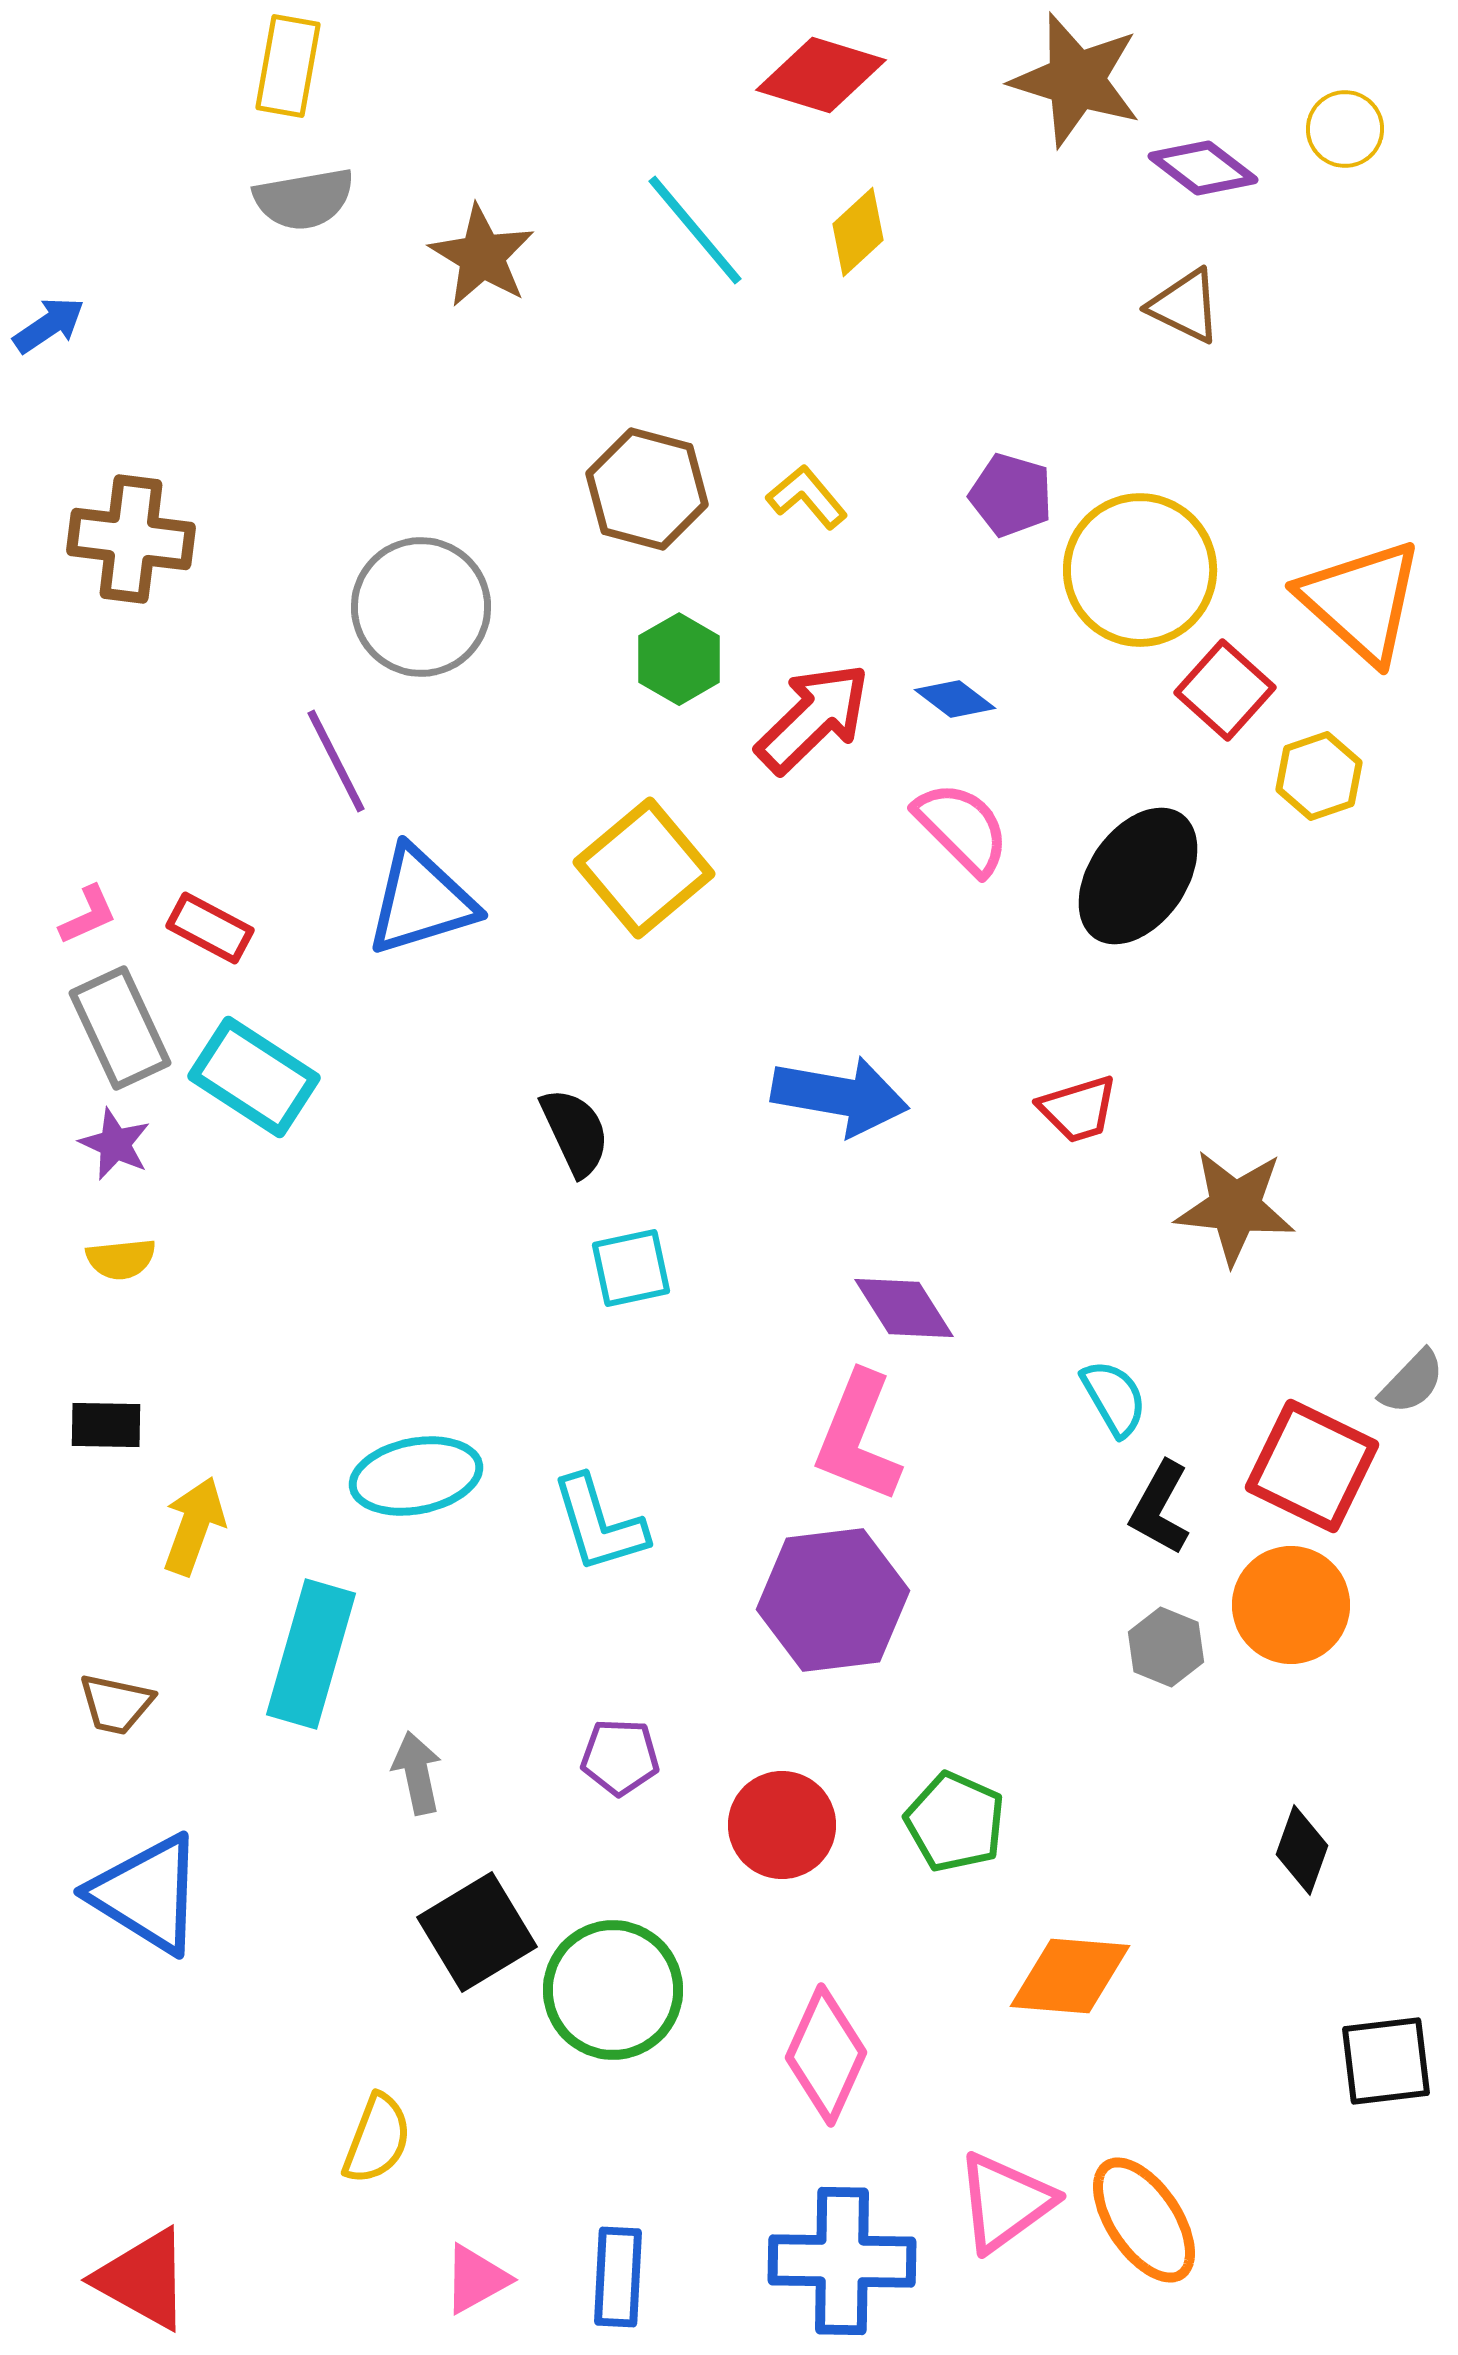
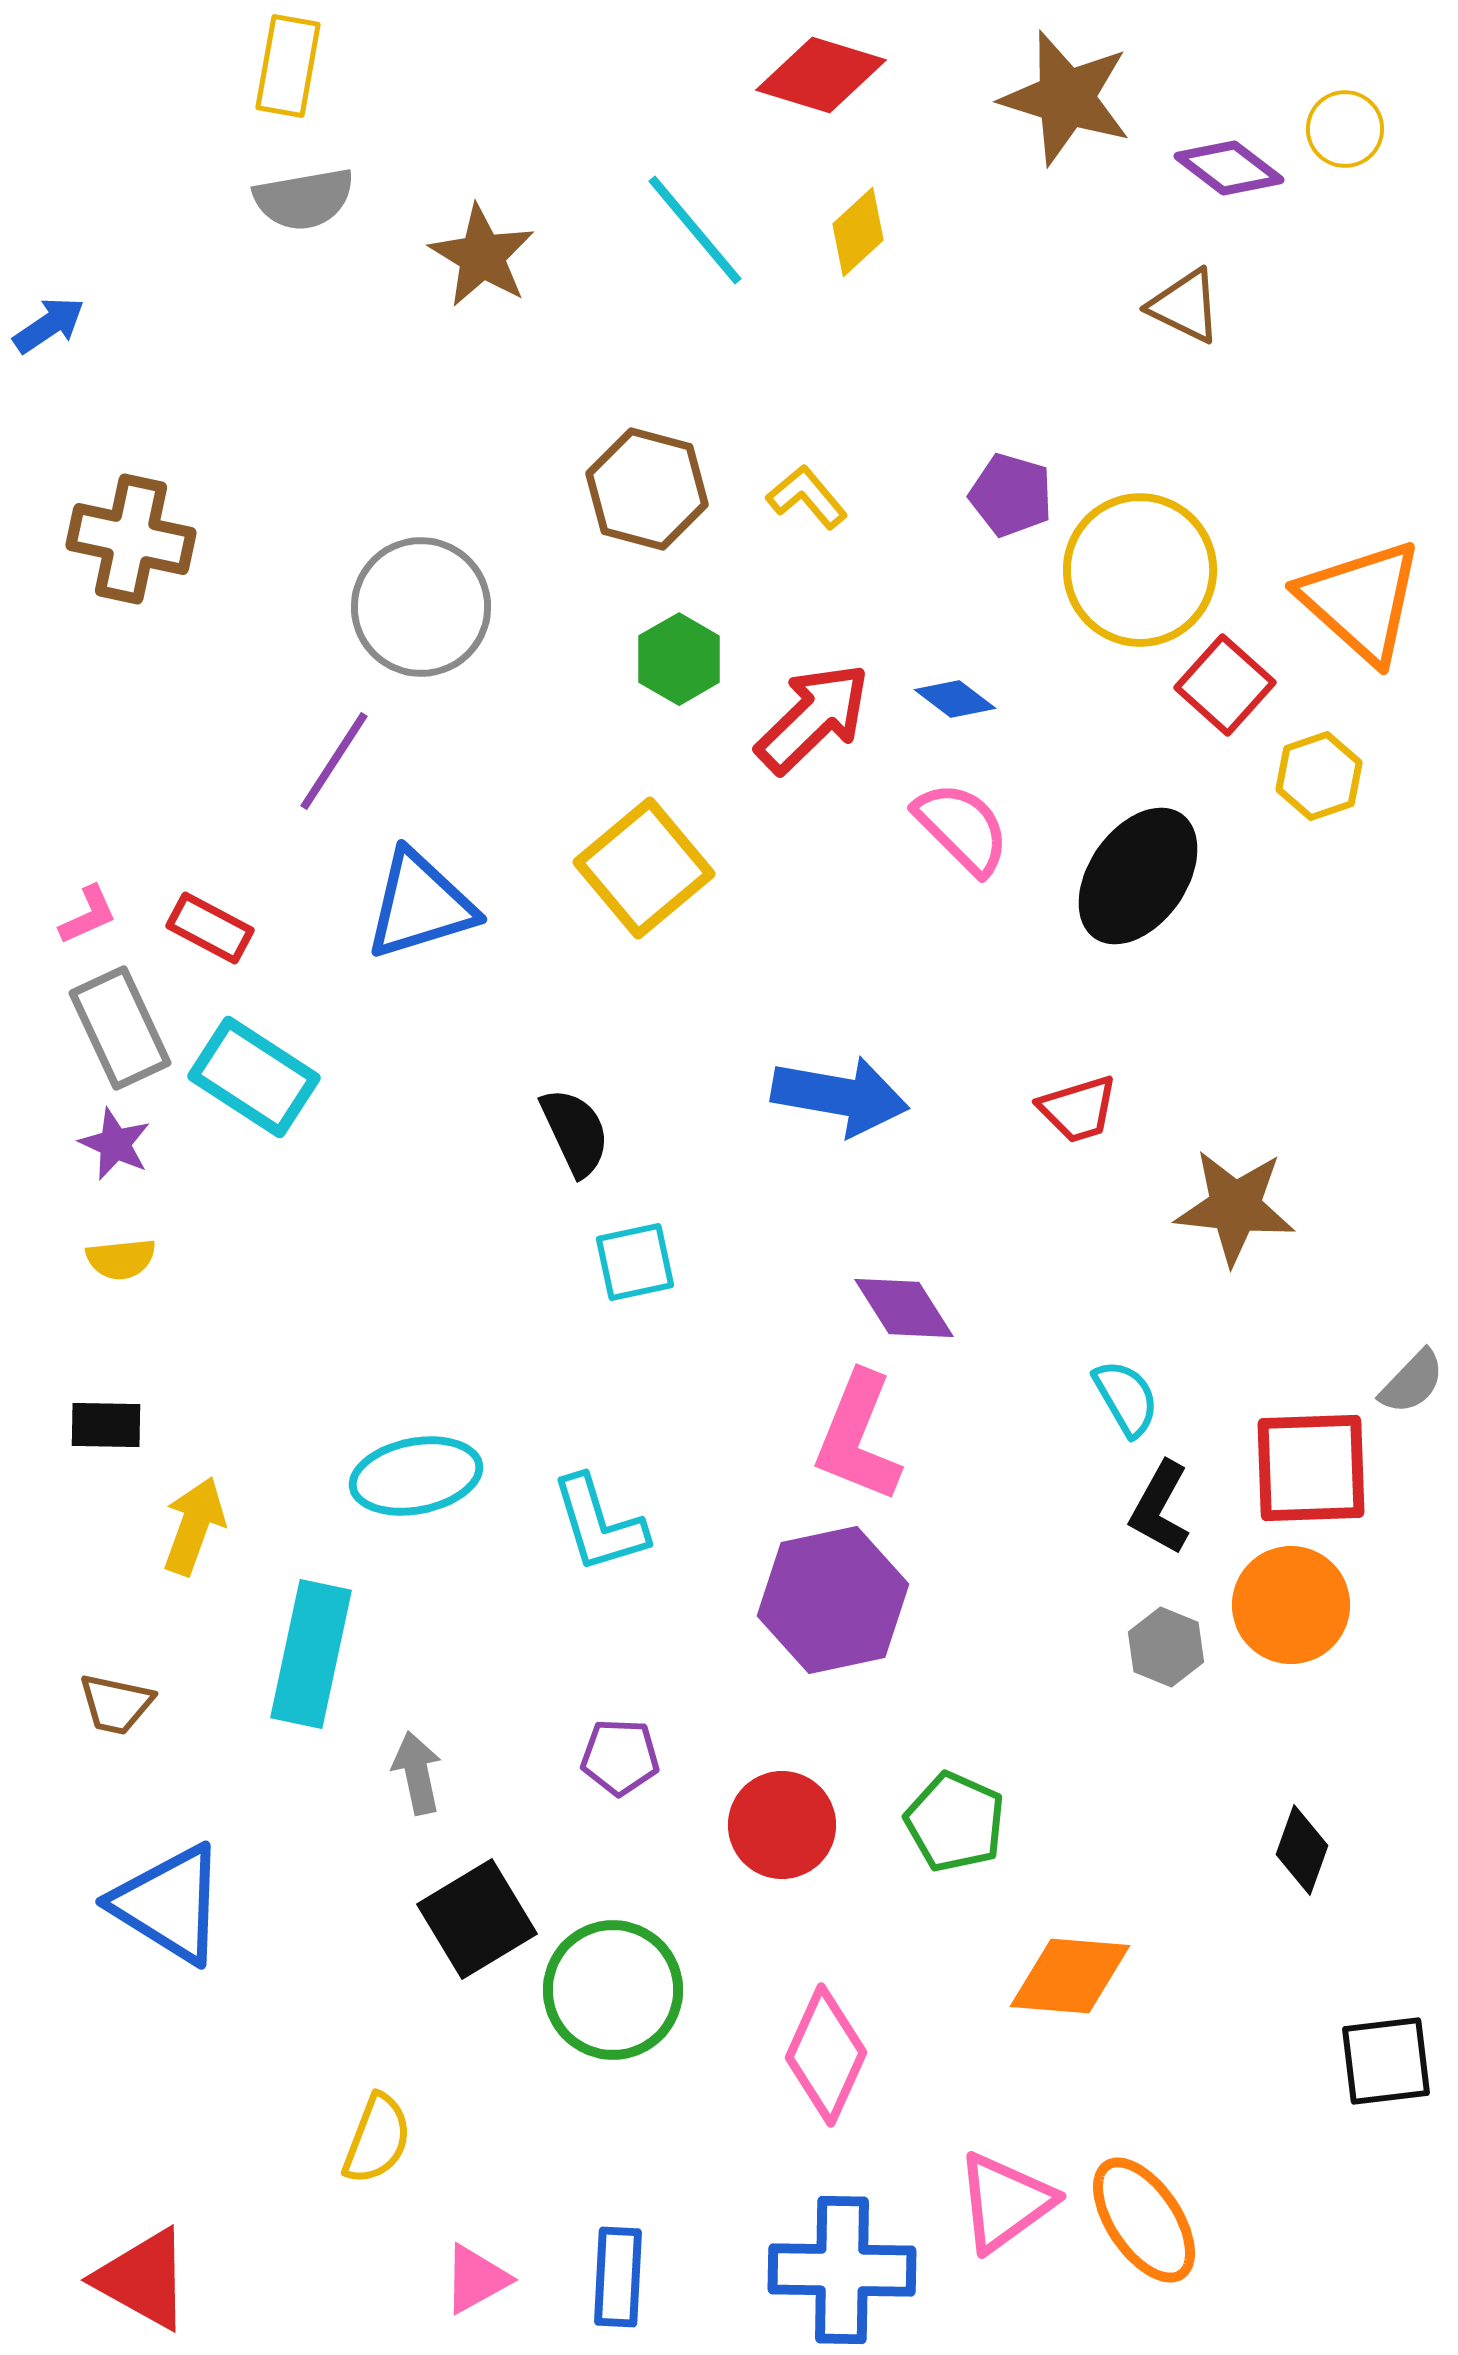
brown star at (1076, 80): moved 10 px left, 18 px down
purple diamond at (1203, 168): moved 26 px right
brown cross at (131, 539): rotated 5 degrees clockwise
red square at (1225, 690): moved 5 px up
purple line at (336, 761): moved 2 px left; rotated 60 degrees clockwise
blue triangle at (421, 901): moved 1 px left, 4 px down
cyan square at (631, 1268): moved 4 px right, 6 px up
cyan semicircle at (1114, 1398): moved 12 px right
red square at (1312, 1466): moved 1 px left, 2 px down; rotated 28 degrees counterclockwise
purple hexagon at (833, 1600): rotated 5 degrees counterclockwise
cyan rectangle at (311, 1654): rotated 4 degrees counterclockwise
blue triangle at (147, 1894): moved 22 px right, 10 px down
black square at (477, 1932): moved 13 px up
blue cross at (842, 2261): moved 9 px down
